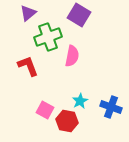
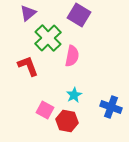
green cross: moved 1 px down; rotated 24 degrees counterclockwise
cyan star: moved 6 px left, 6 px up
